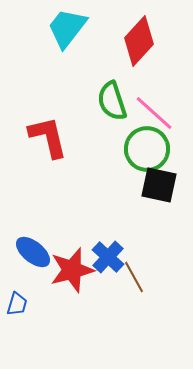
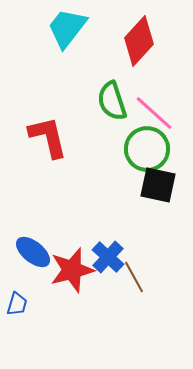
black square: moved 1 px left
